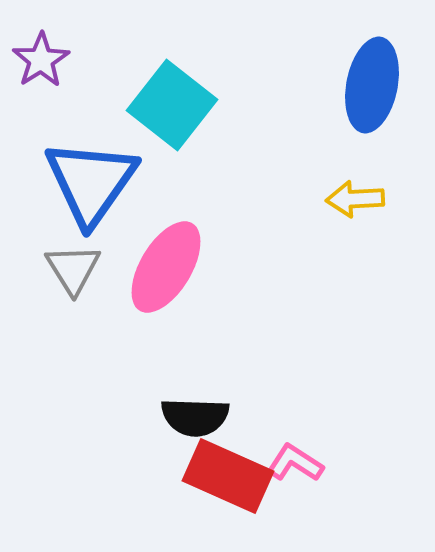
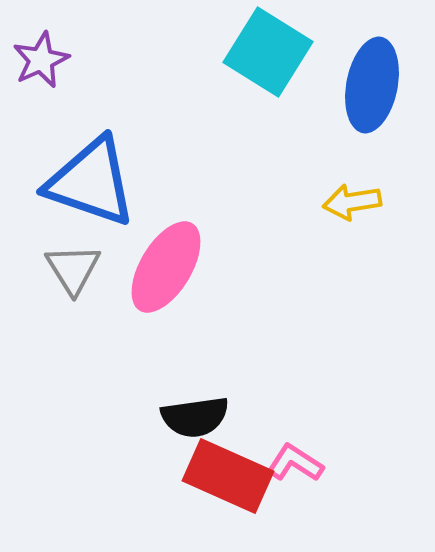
purple star: rotated 8 degrees clockwise
cyan square: moved 96 px right, 53 px up; rotated 6 degrees counterclockwise
blue triangle: rotated 46 degrees counterclockwise
yellow arrow: moved 3 px left, 3 px down; rotated 6 degrees counterclockwise
black semicircle: rotated 10 degrees counterclockwise
